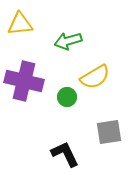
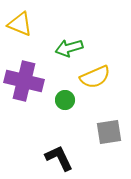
yellow triangle: rotated 28 degrees clockwise
green arrow: moved 1 px right, 7 px down
yellow semicircle: rotated 8 degrees clockwise
green circle: moved 2 px left, 3 px down
black L-shape: moved 6 px left, 4 px down
